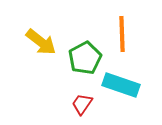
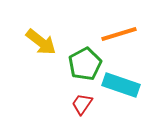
orange line: moved 3 px left; rotated 75 degrees clockwise
green pentagon: moved 6 px down
